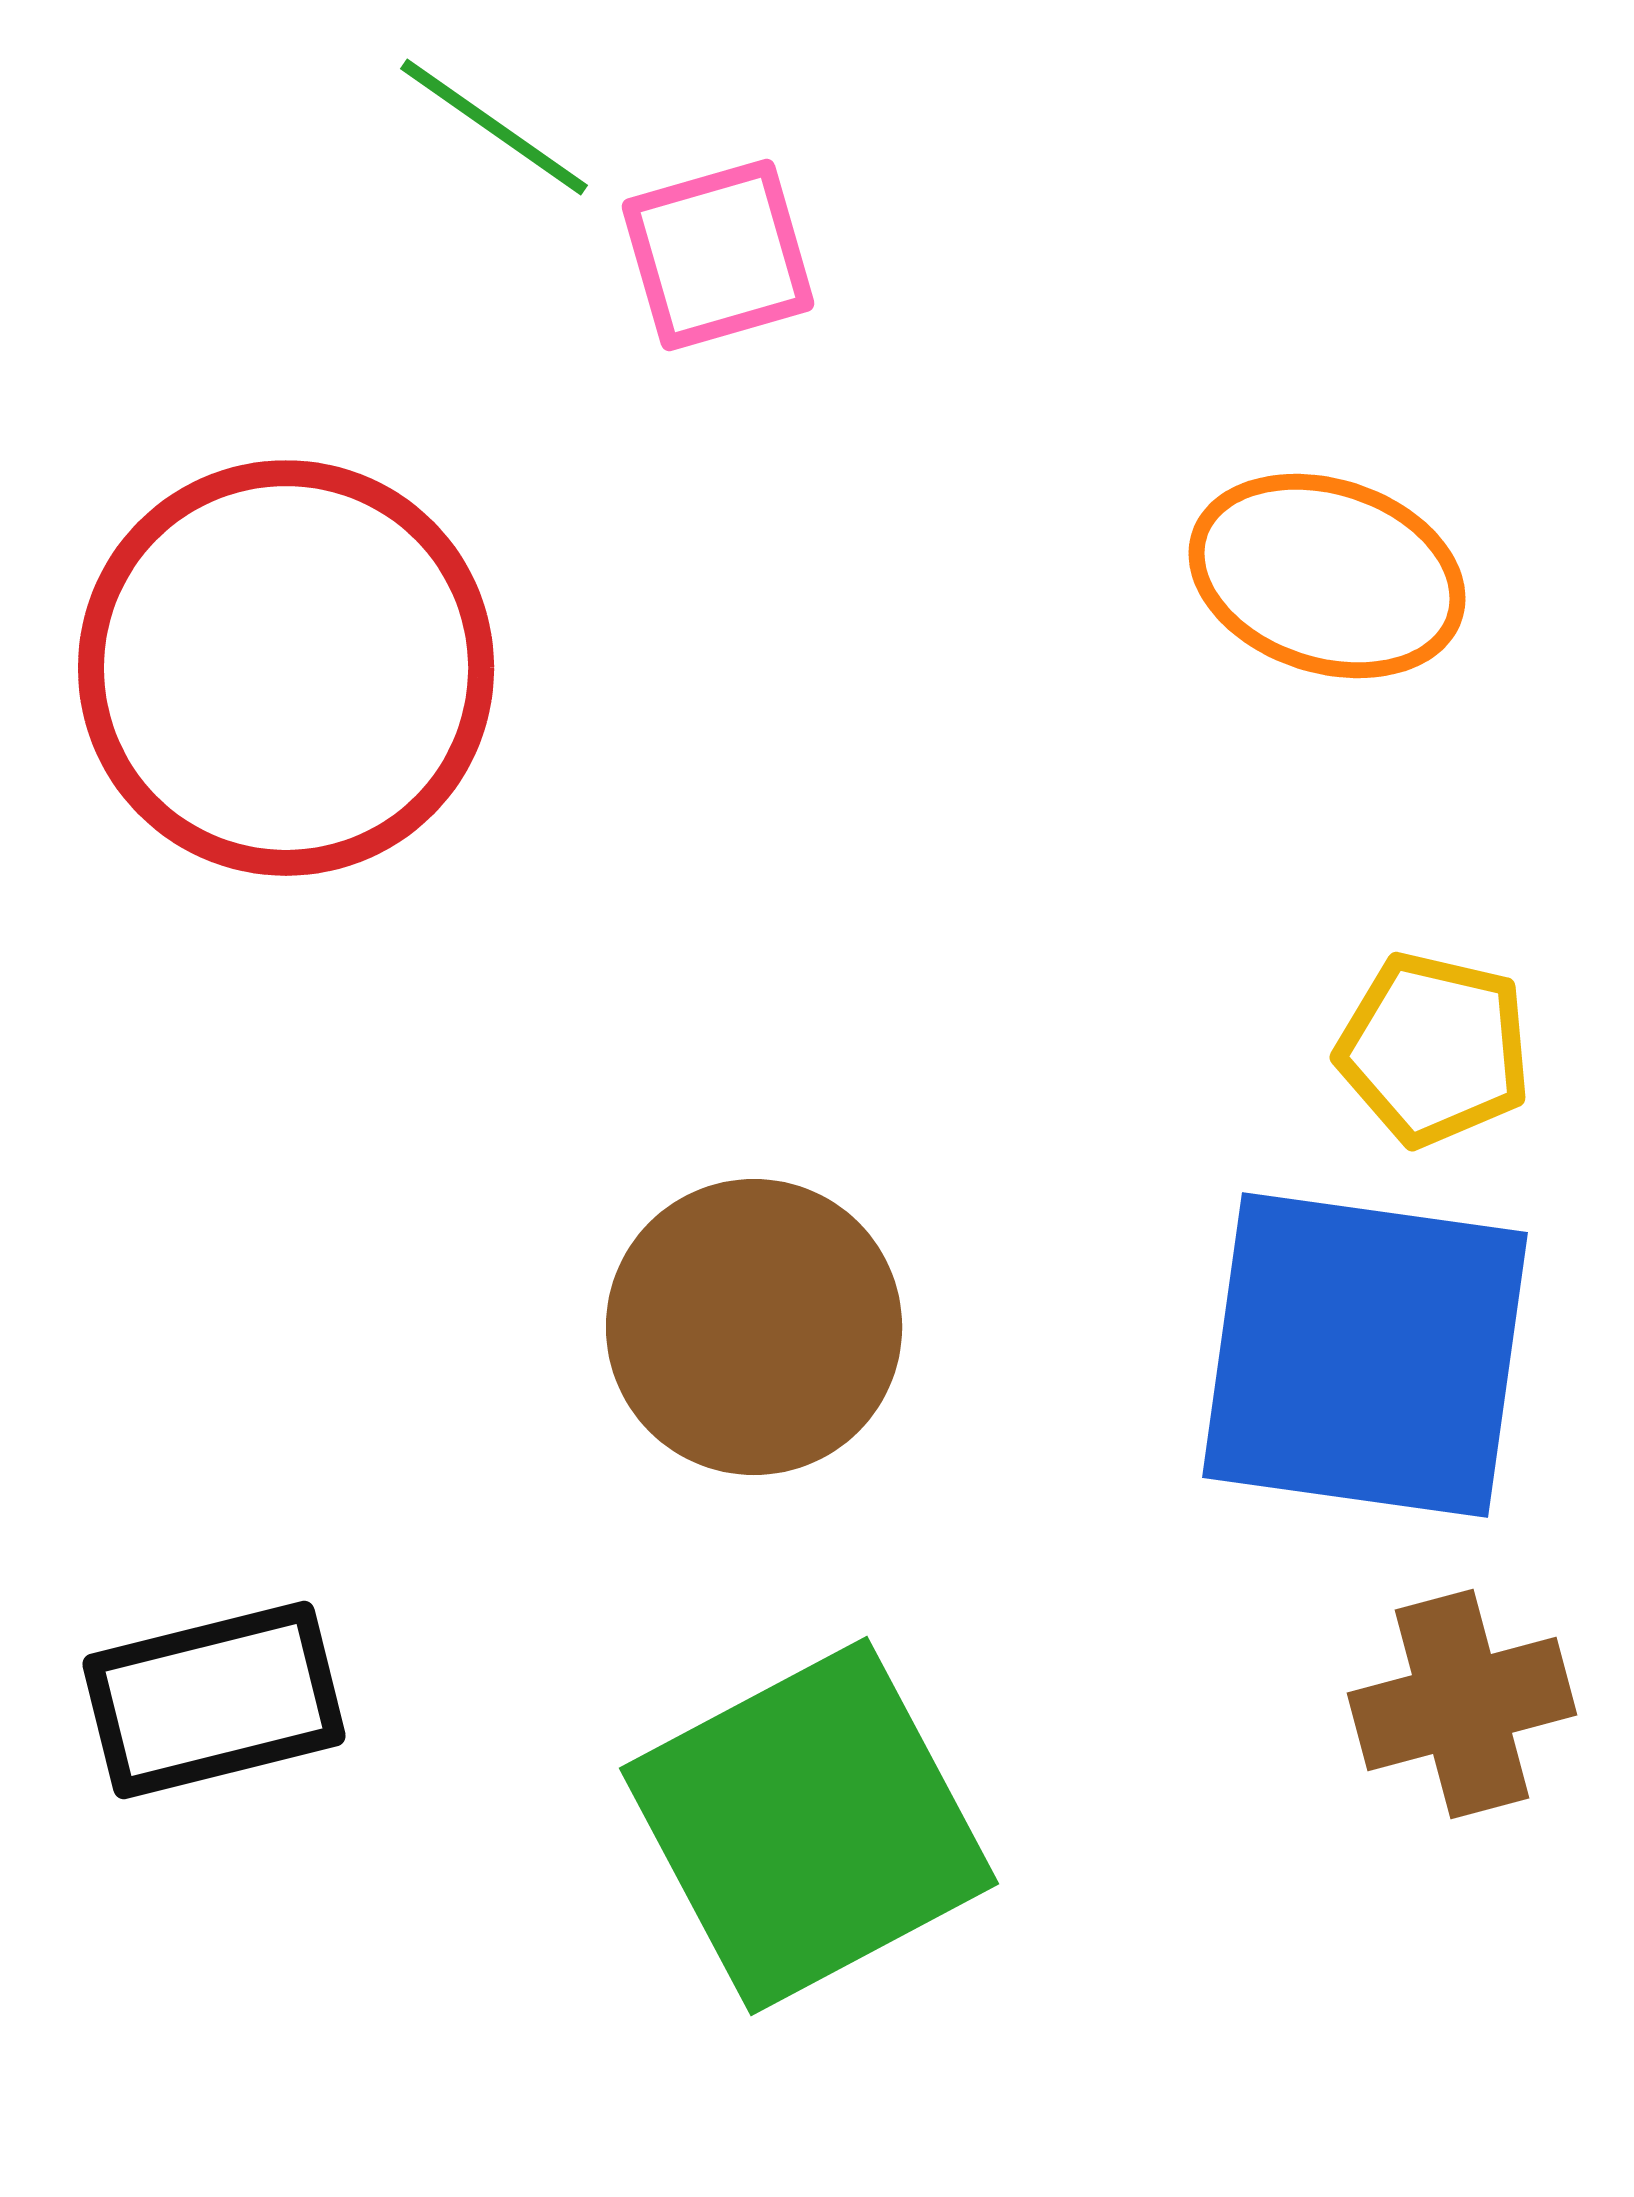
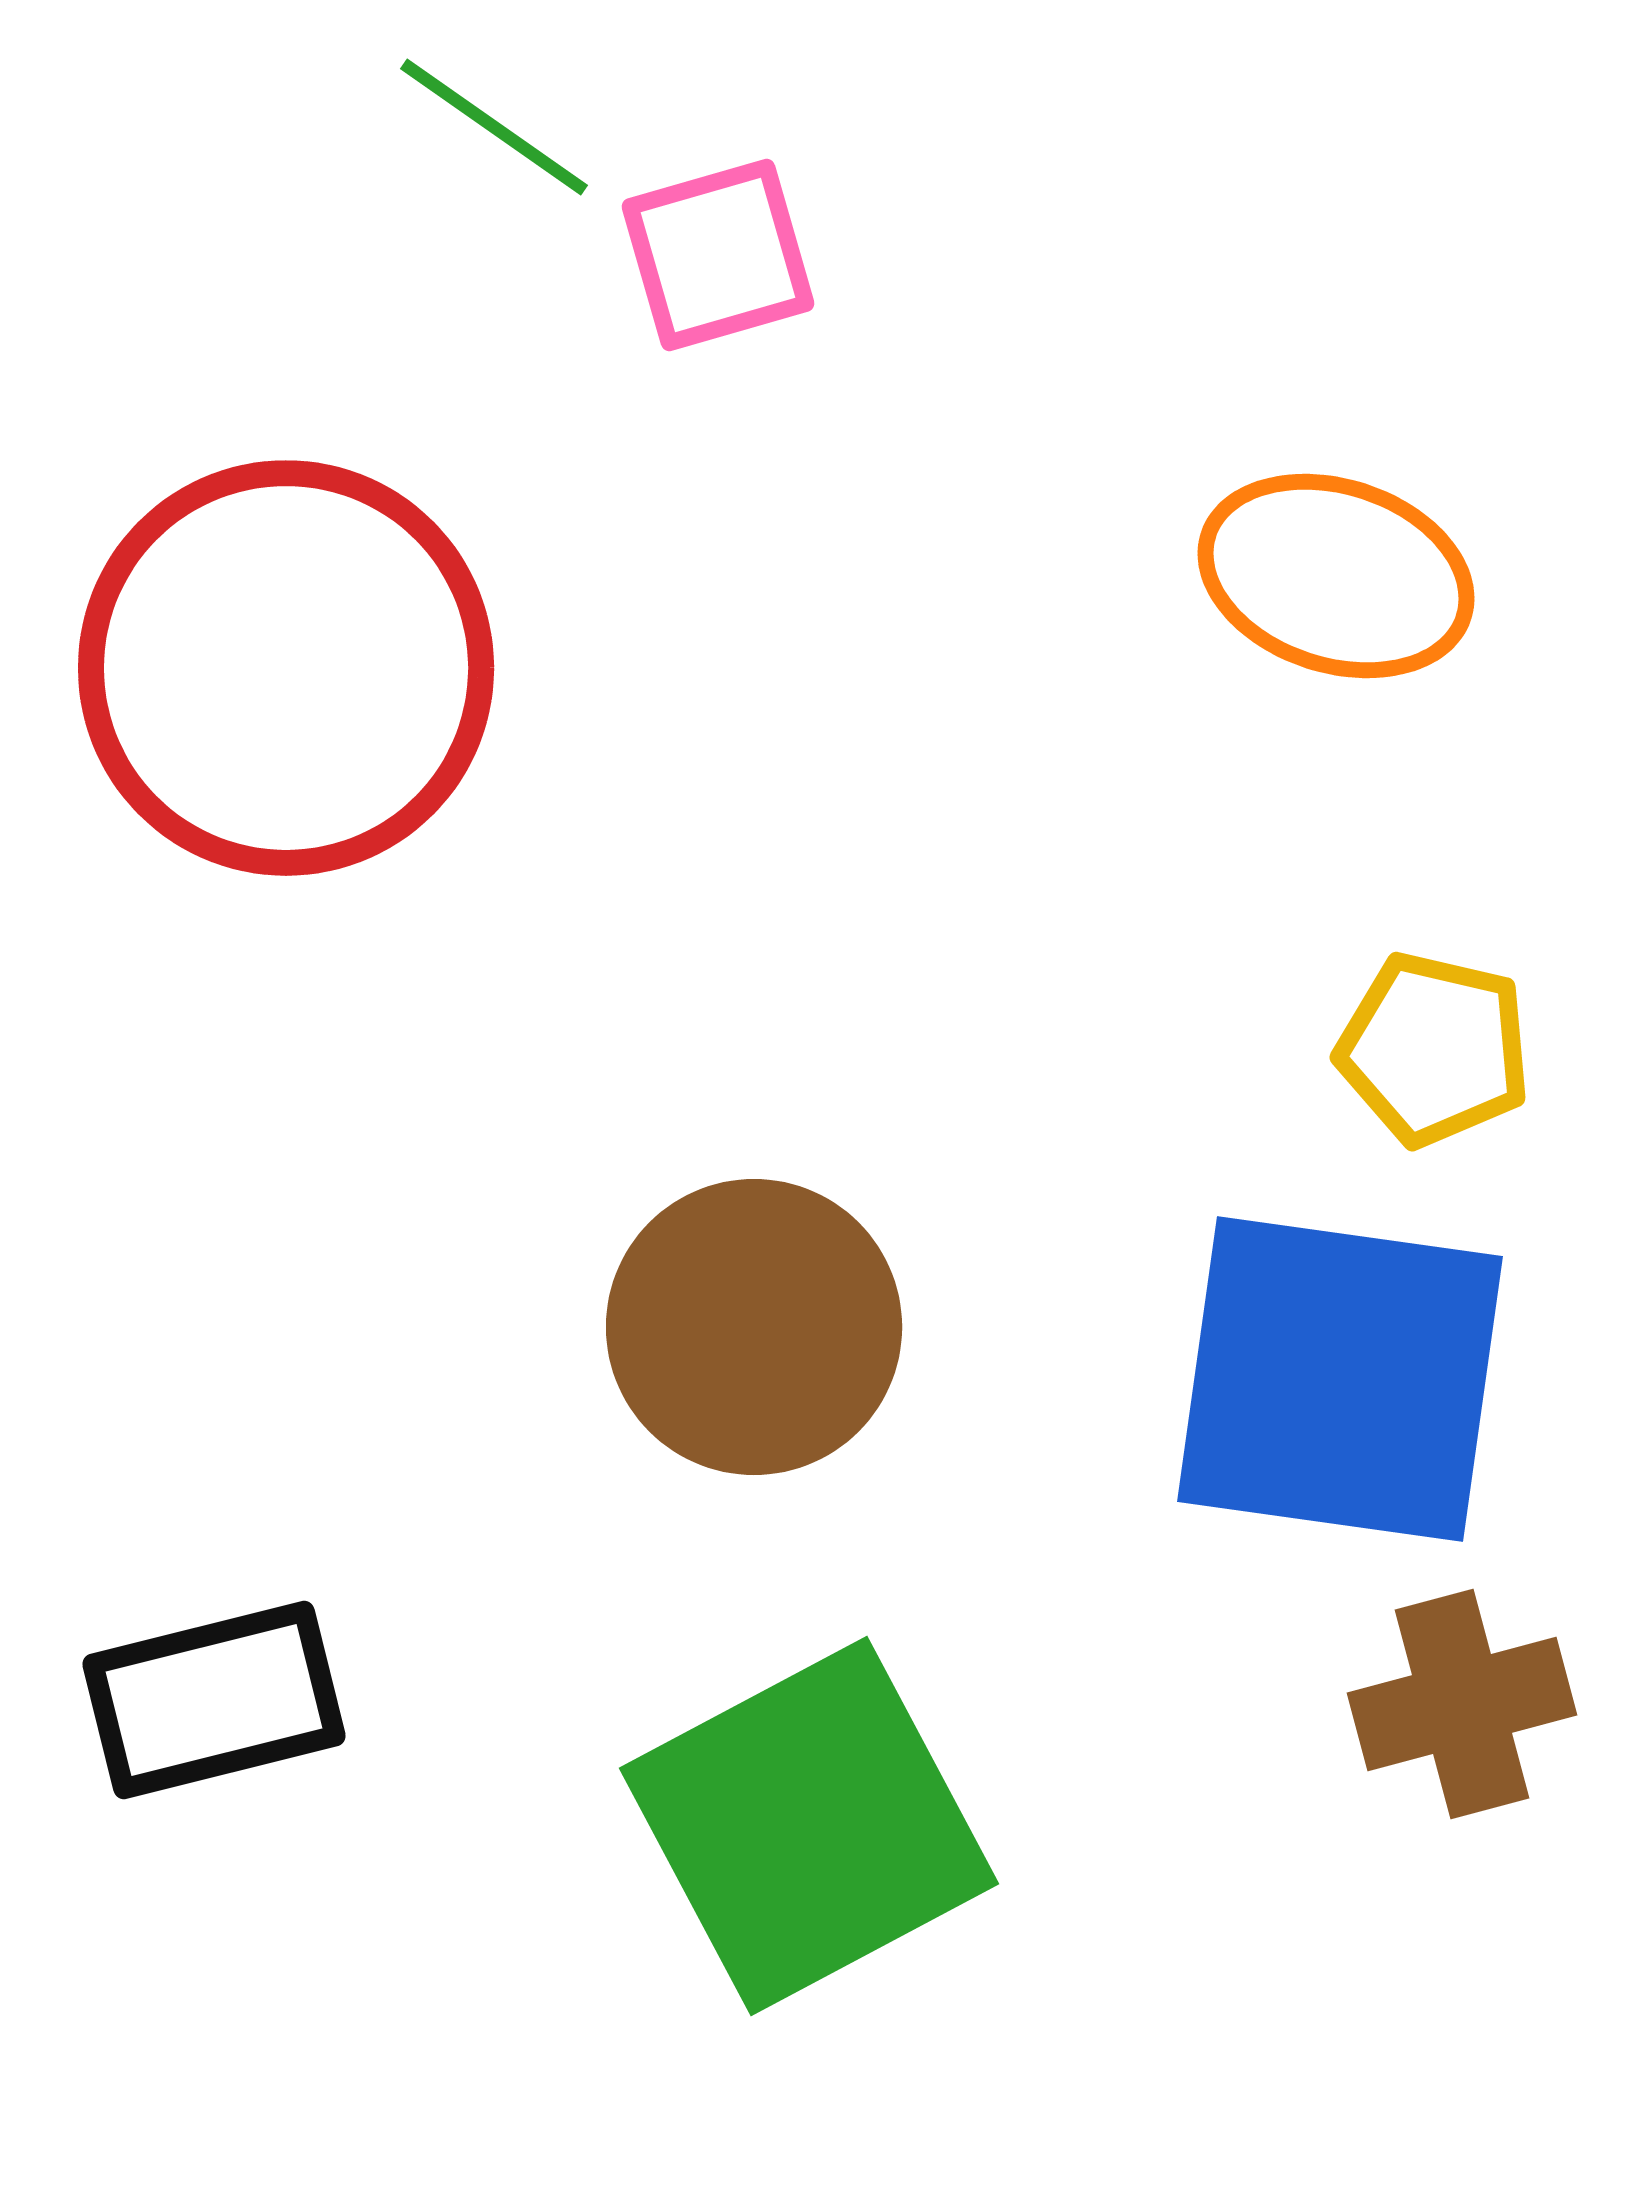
orange ellipse: moved 9 px right
blue square: moved 25 px left, 24 px down
